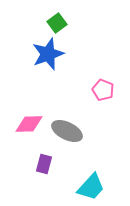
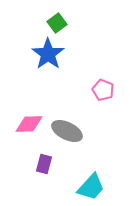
blue star: rotated 16 degrees counterclockwise
